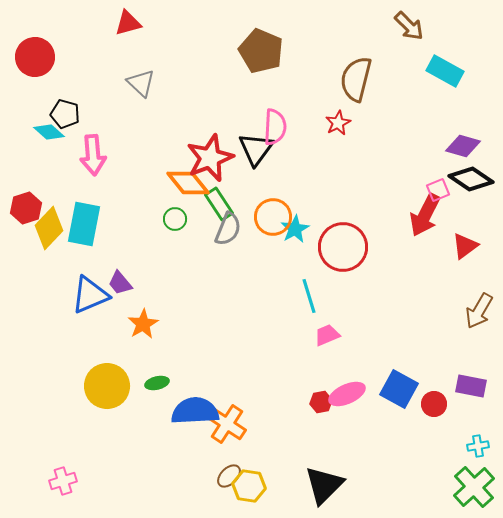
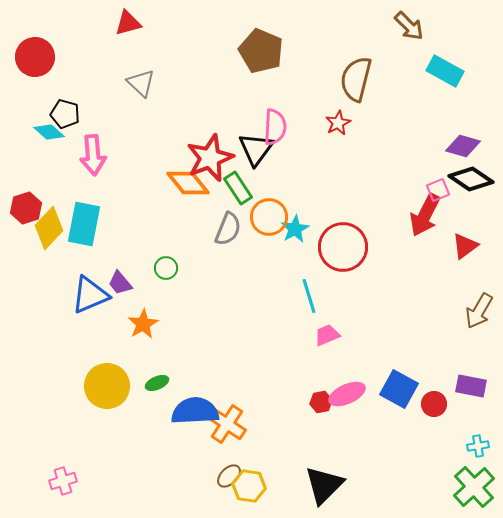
green rectangle at (219, 204): moved 19 px right, 16 px up
orange circle at (273, 217): moved 4 px left
green circle at (175, 219): moved 9 px left, 49 px down
green ellipse at (157, 383): rotated 10 degrees counterclockwise
